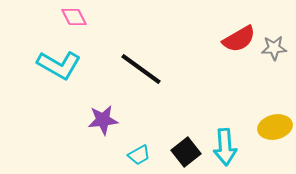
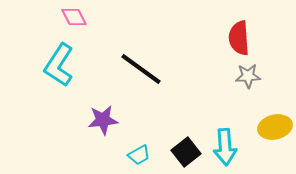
red semicircle: moved 1 px up; rotated 116 degrees clockwise
gray star: moved 26 px left, 28 px down
cyan L-shape: rotated 93 degrees clockwise
